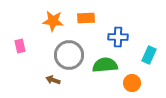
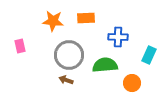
brown arrow: moved 13 px right
